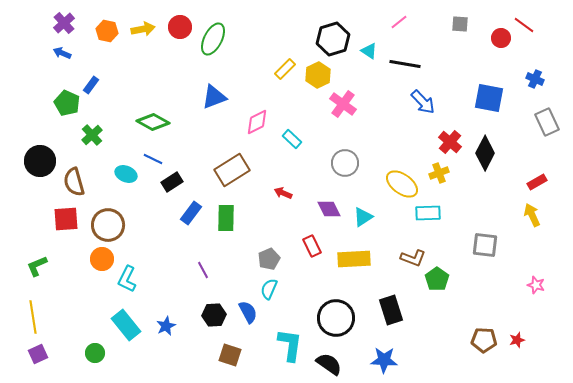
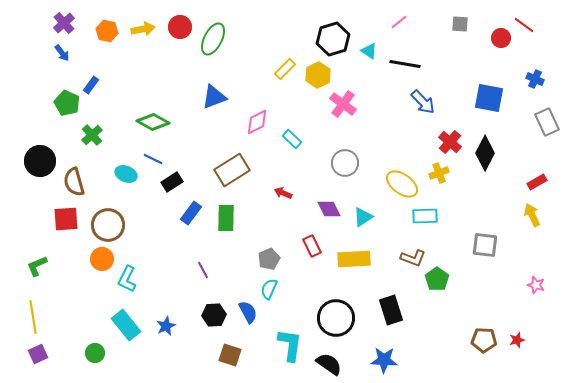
blue arrow at (62, 53): rotated 150 degrees counterclockwise
cyan rectangle at (428, 213): moved 3 px left, 3 px down
